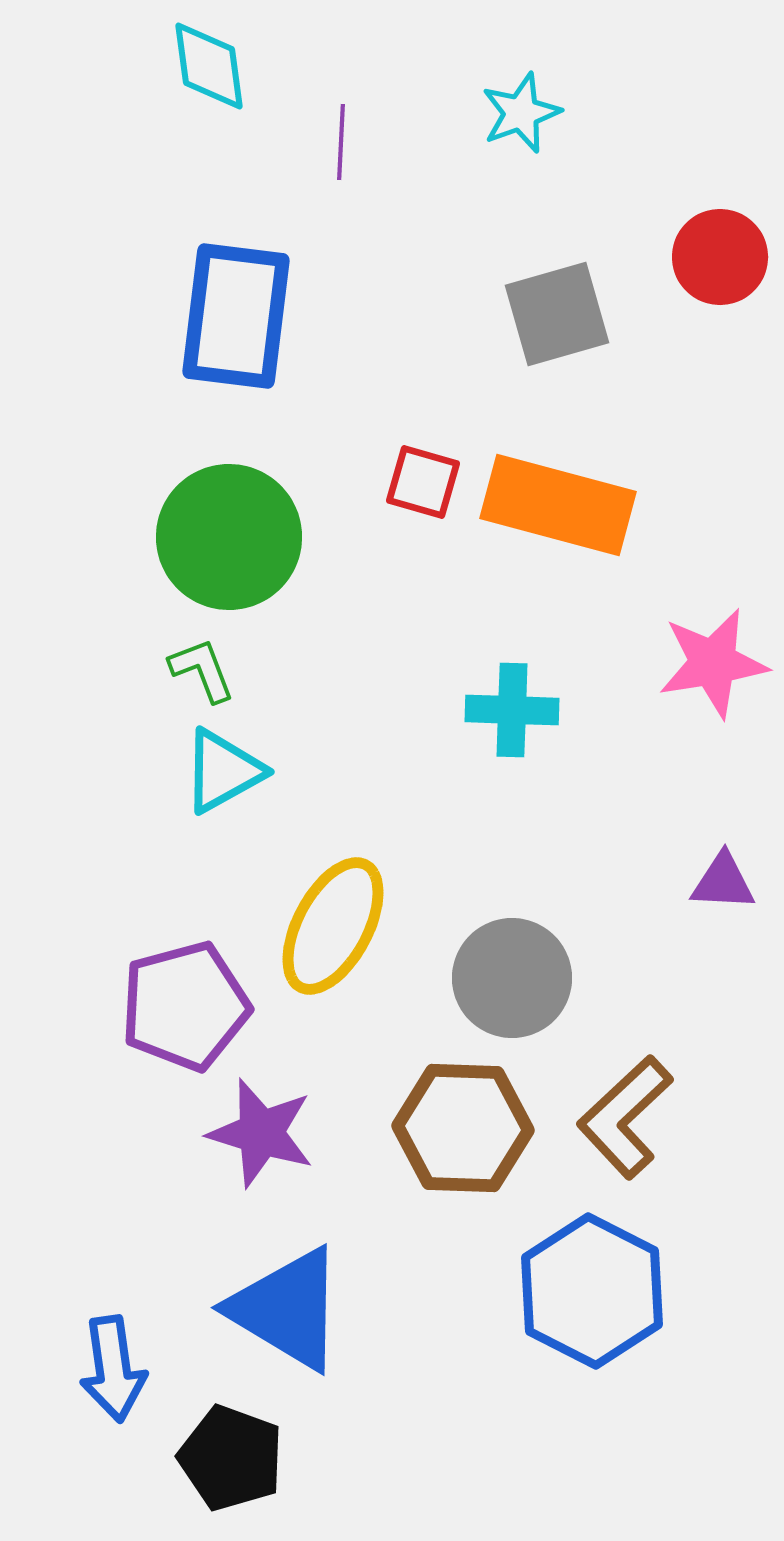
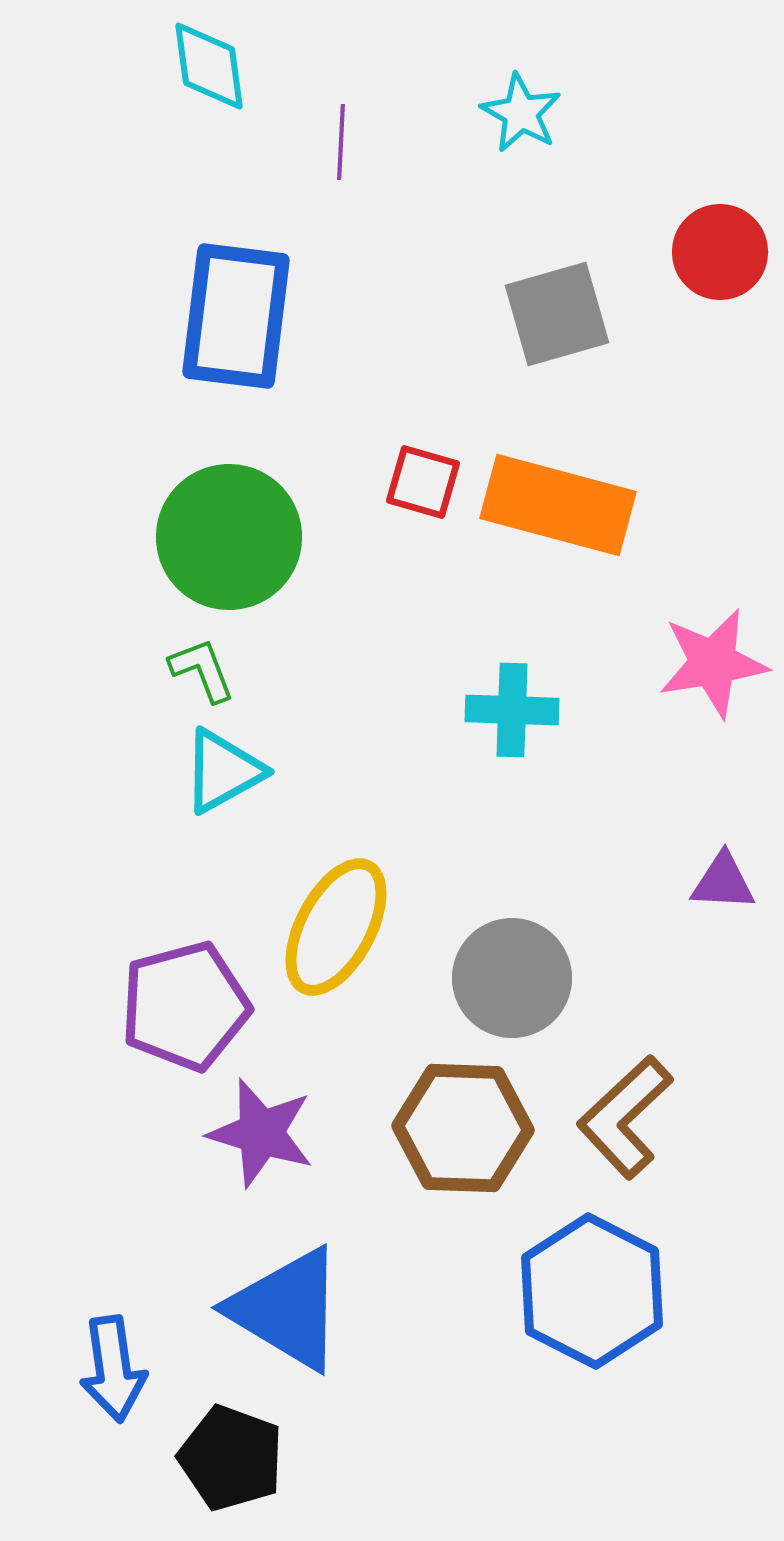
cyan star: rotated 22 degrees counterclockwise
red circle: moved 5 px up
yellow ellipse: moved 3 px right, 1 px down
